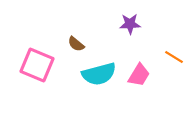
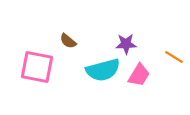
purple star: moved 4 px left, 20 px down
brown semicircle: moved 8 px left, 3 px up
pink square: moved 2 px down; rotated 12 degrees counterclockwise
cyan semicircle: moved 4 px right, 4 px up
